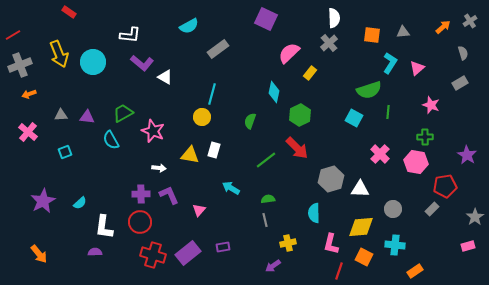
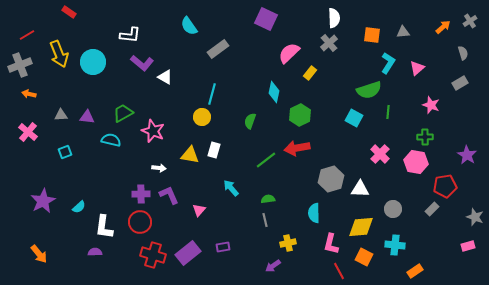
cyan semicircle at (189, 26): rotated 84 degrees clockwise
red line at (13, 35): moved 14 px right
cyan L-shape at (390, 63): moved 2 px left
orange arrow at (29, 94): rotated 32 degrees clockwise
cyan semicircle at (111, 140): rotated 132 degrees clockwise
red arrow at (297, 148): rotated 125 degrees clockwise
cyan arrow at (231, 188): rotated 18 degrees clockwise
cyan semicircle at (80, 203): moved 1 px left, 4 px down
gray star at (475, 217): rotated 18 degrees counterclockwise
red line at (339, 271): rotated 48 degrees counterclockwise
